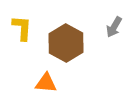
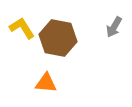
yellow L-shape: rotated 36 degrees counterclockwise
brown hexagon: moved 8 px left, 5 px up; rotated 18 degrees counterclockwise
